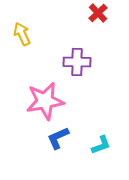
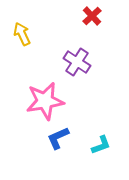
red cross: moved 6 px left, 3 px down
purple cross: rotated 32 degrees clockwise
